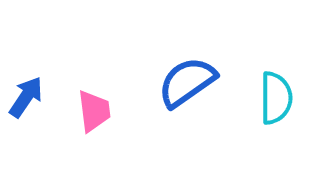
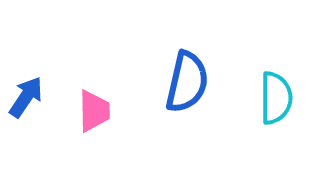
blue semicircle: rotated 138 degrees clockwise
pink trapezoid: rotated 6 degrees clockwise
